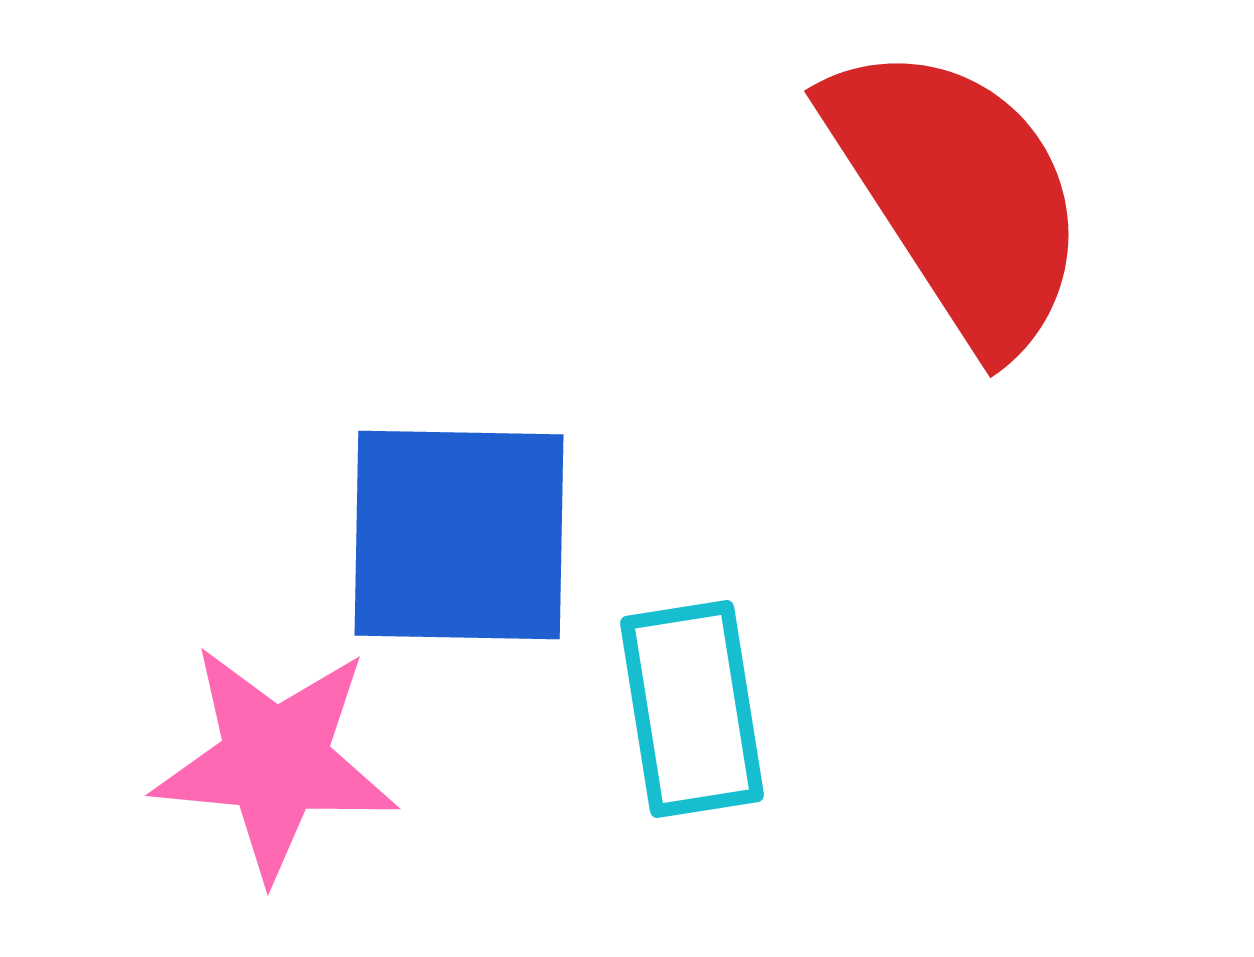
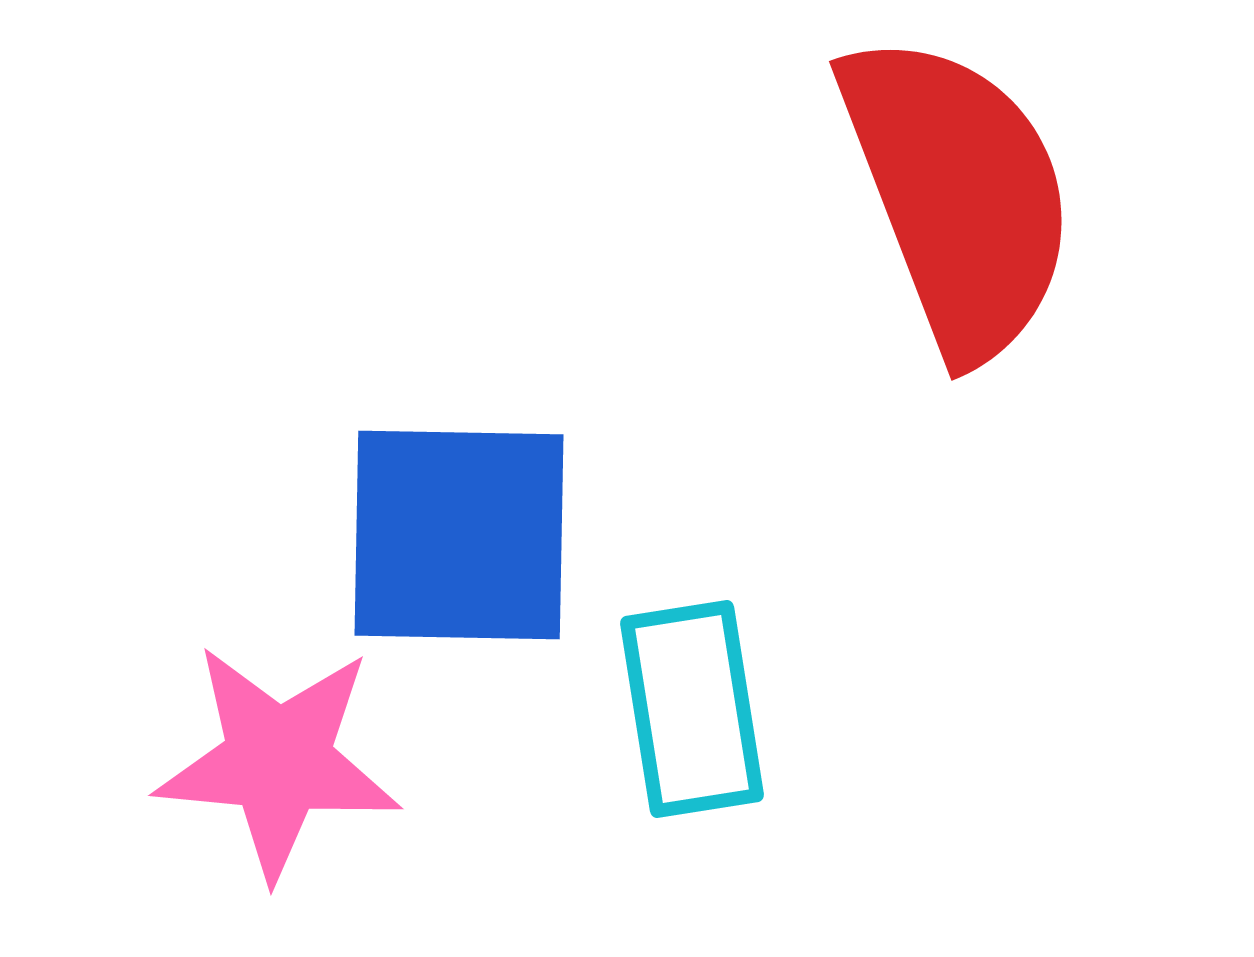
red semicircle: rotated 12 degrees clockwise
pink star: moved 3 px right
